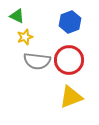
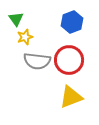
green triangle: moved 1 px left, 3 px down; rotated 28 degrees clockwise
blue hexagon: moved 2 px right
